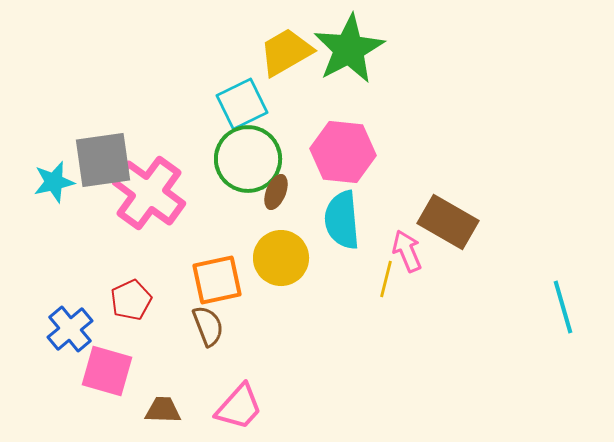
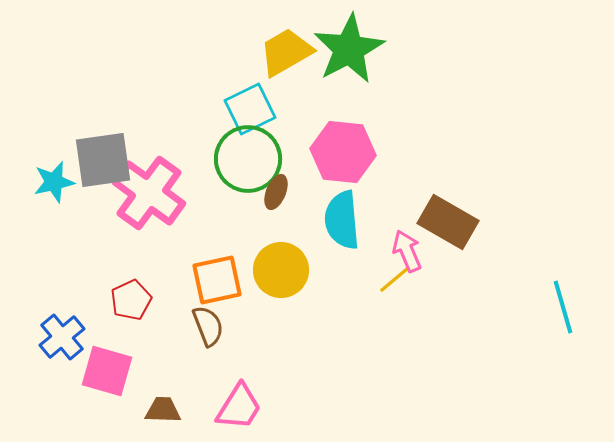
cyan square: moved 8 px right, 5 px down
yellow circle: moved 12 px down
yellow line: moved 9 px right; rotated 36 degrees clockwise
blue cross: moved 8 px left, 8 px down
pink trapezoid: rotated 10 degrees counterclockwise
